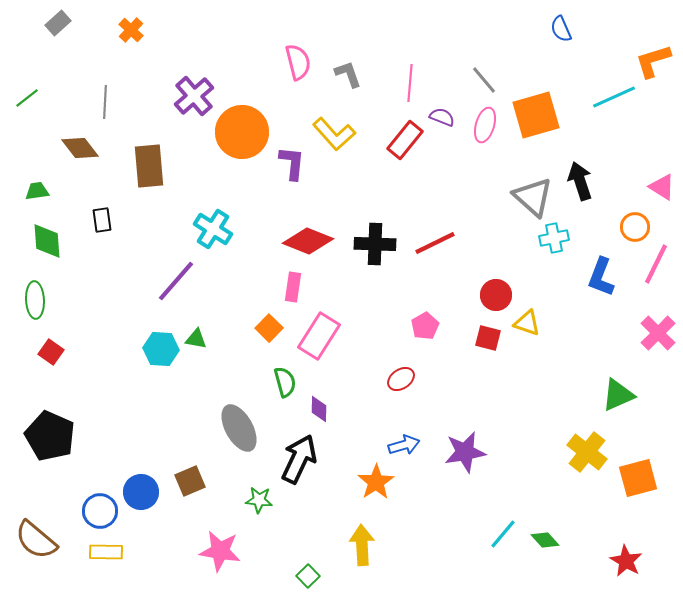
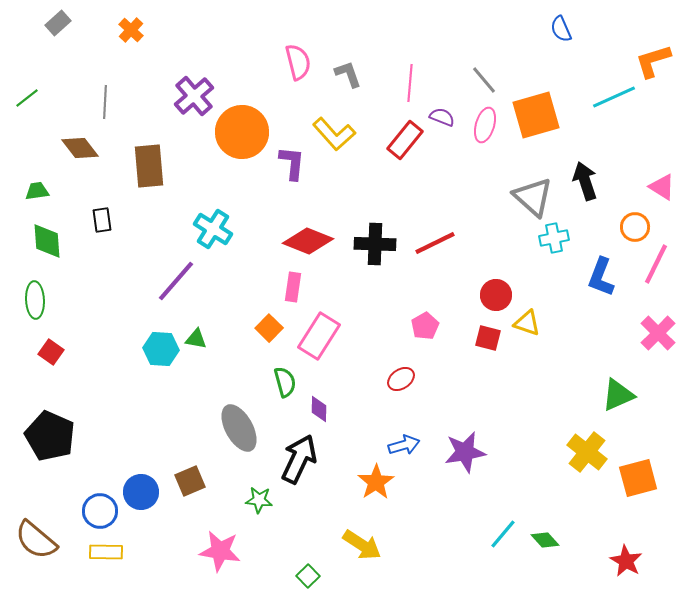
black arrow at (580, 181): moved 5 px right
yellow arrow at (362, 545): rotated 126 degrees clockwise
